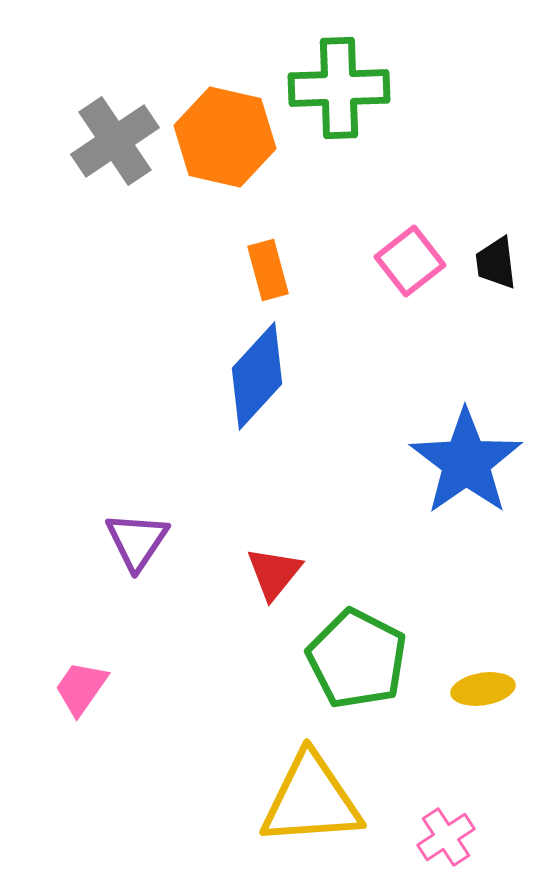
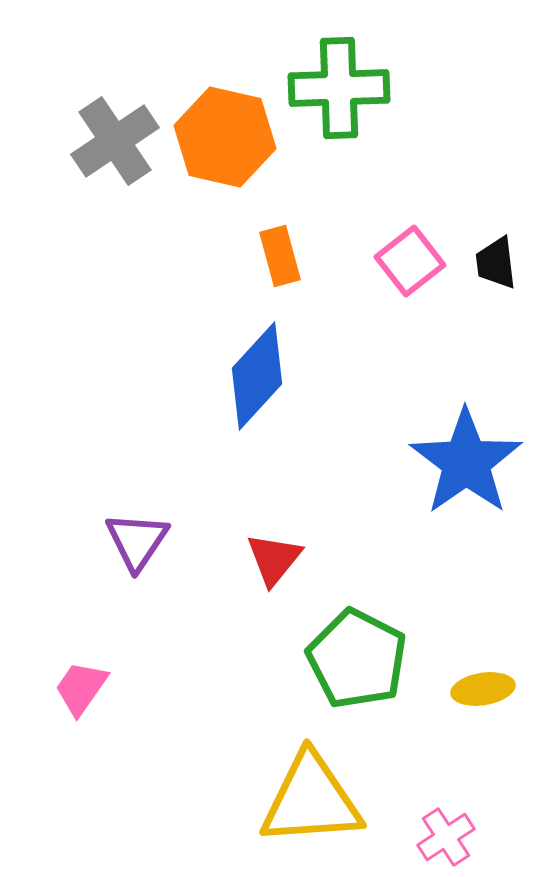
orange rectangle: moved 12 px right, 14 px up
red triangle: moved 14 px up
